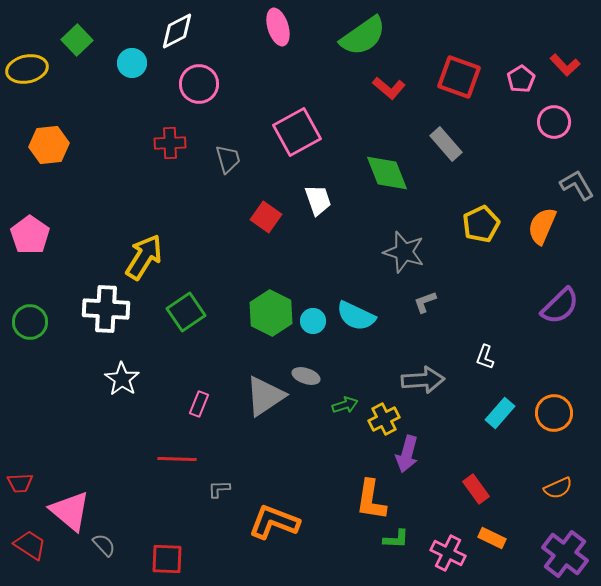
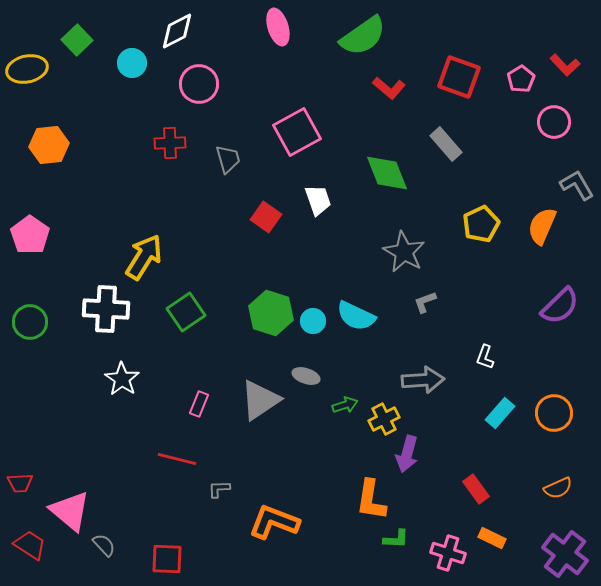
gray star at (404, 252): rotated 12 degrees clockwise
green hexagon at (271, 313): rotated 9 degrees counterclockwise
gray triangle at (265, 396): moved 5 px left, 4 px down
red line at (177, 459): rotated 12 degrees clockwise
pink cross at (448, 553): rotated 8 degrees counterclockwise
